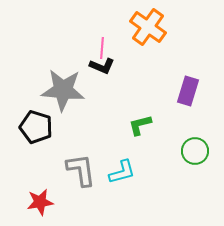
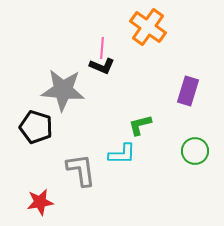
cyan L-shape: moved 18 px up; rotated 16 degrees clockwise
